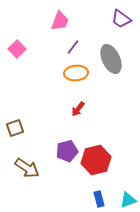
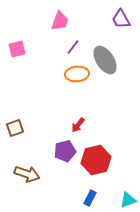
purple trapezoid: rotated 25 degrees clockwise
pink square: rotated 30 degrees clockwise
gray ellipse: moved 6 px left, 1 px down; rotated 8 degrees counterclockwise
orange ellipse: moved 1 px right, 1 px down
red arrow: moved 16 px down
purple pentagon: moved 2 px left
brown arrow: moved 6 px down; rotated 15 degrees counterclockwise
blue rectangle: moved 9 px left, 1 px up; rotated 42 degrees clockwise
